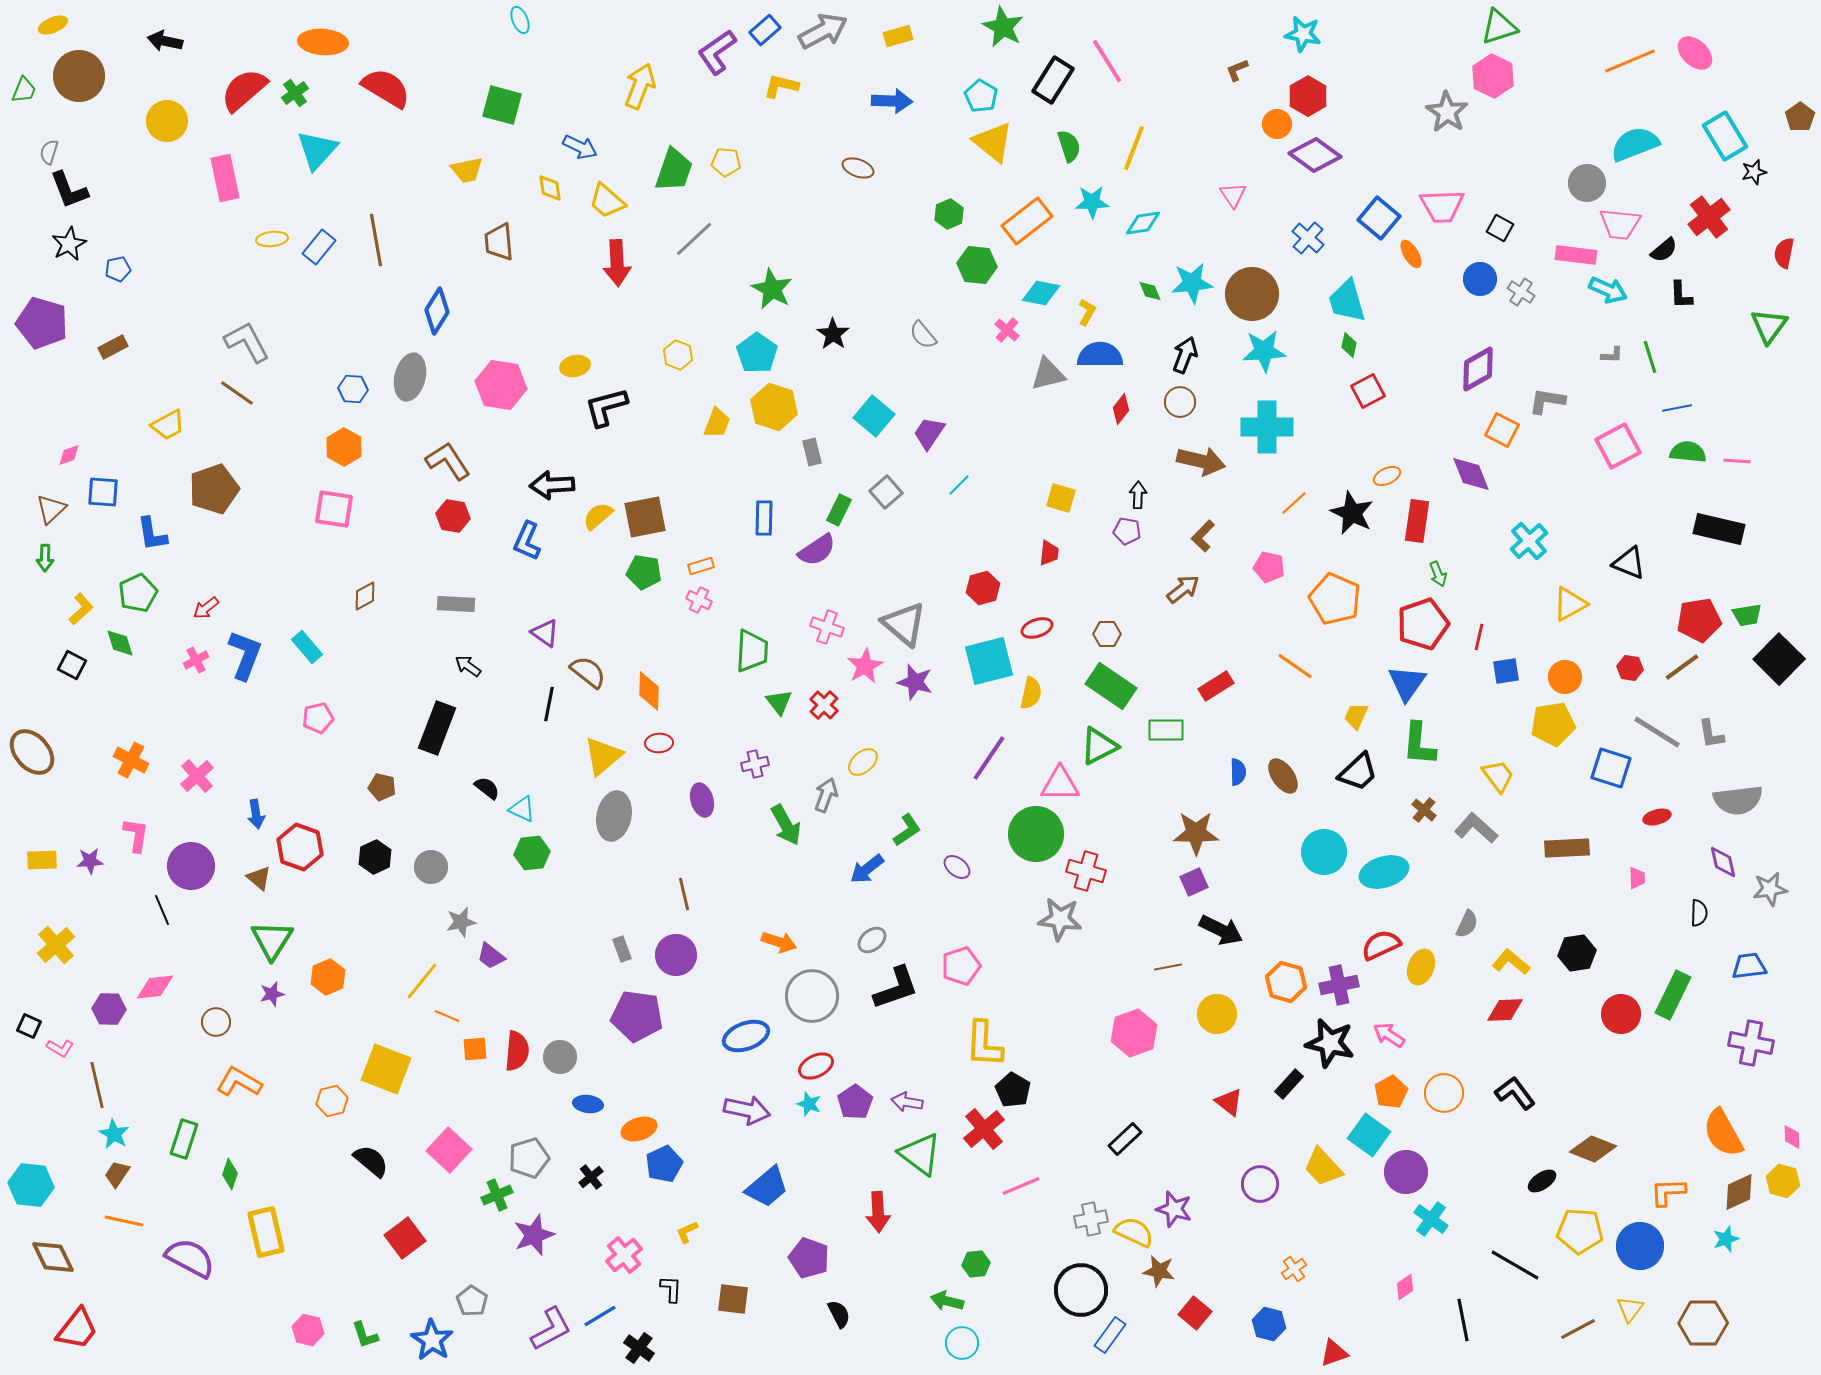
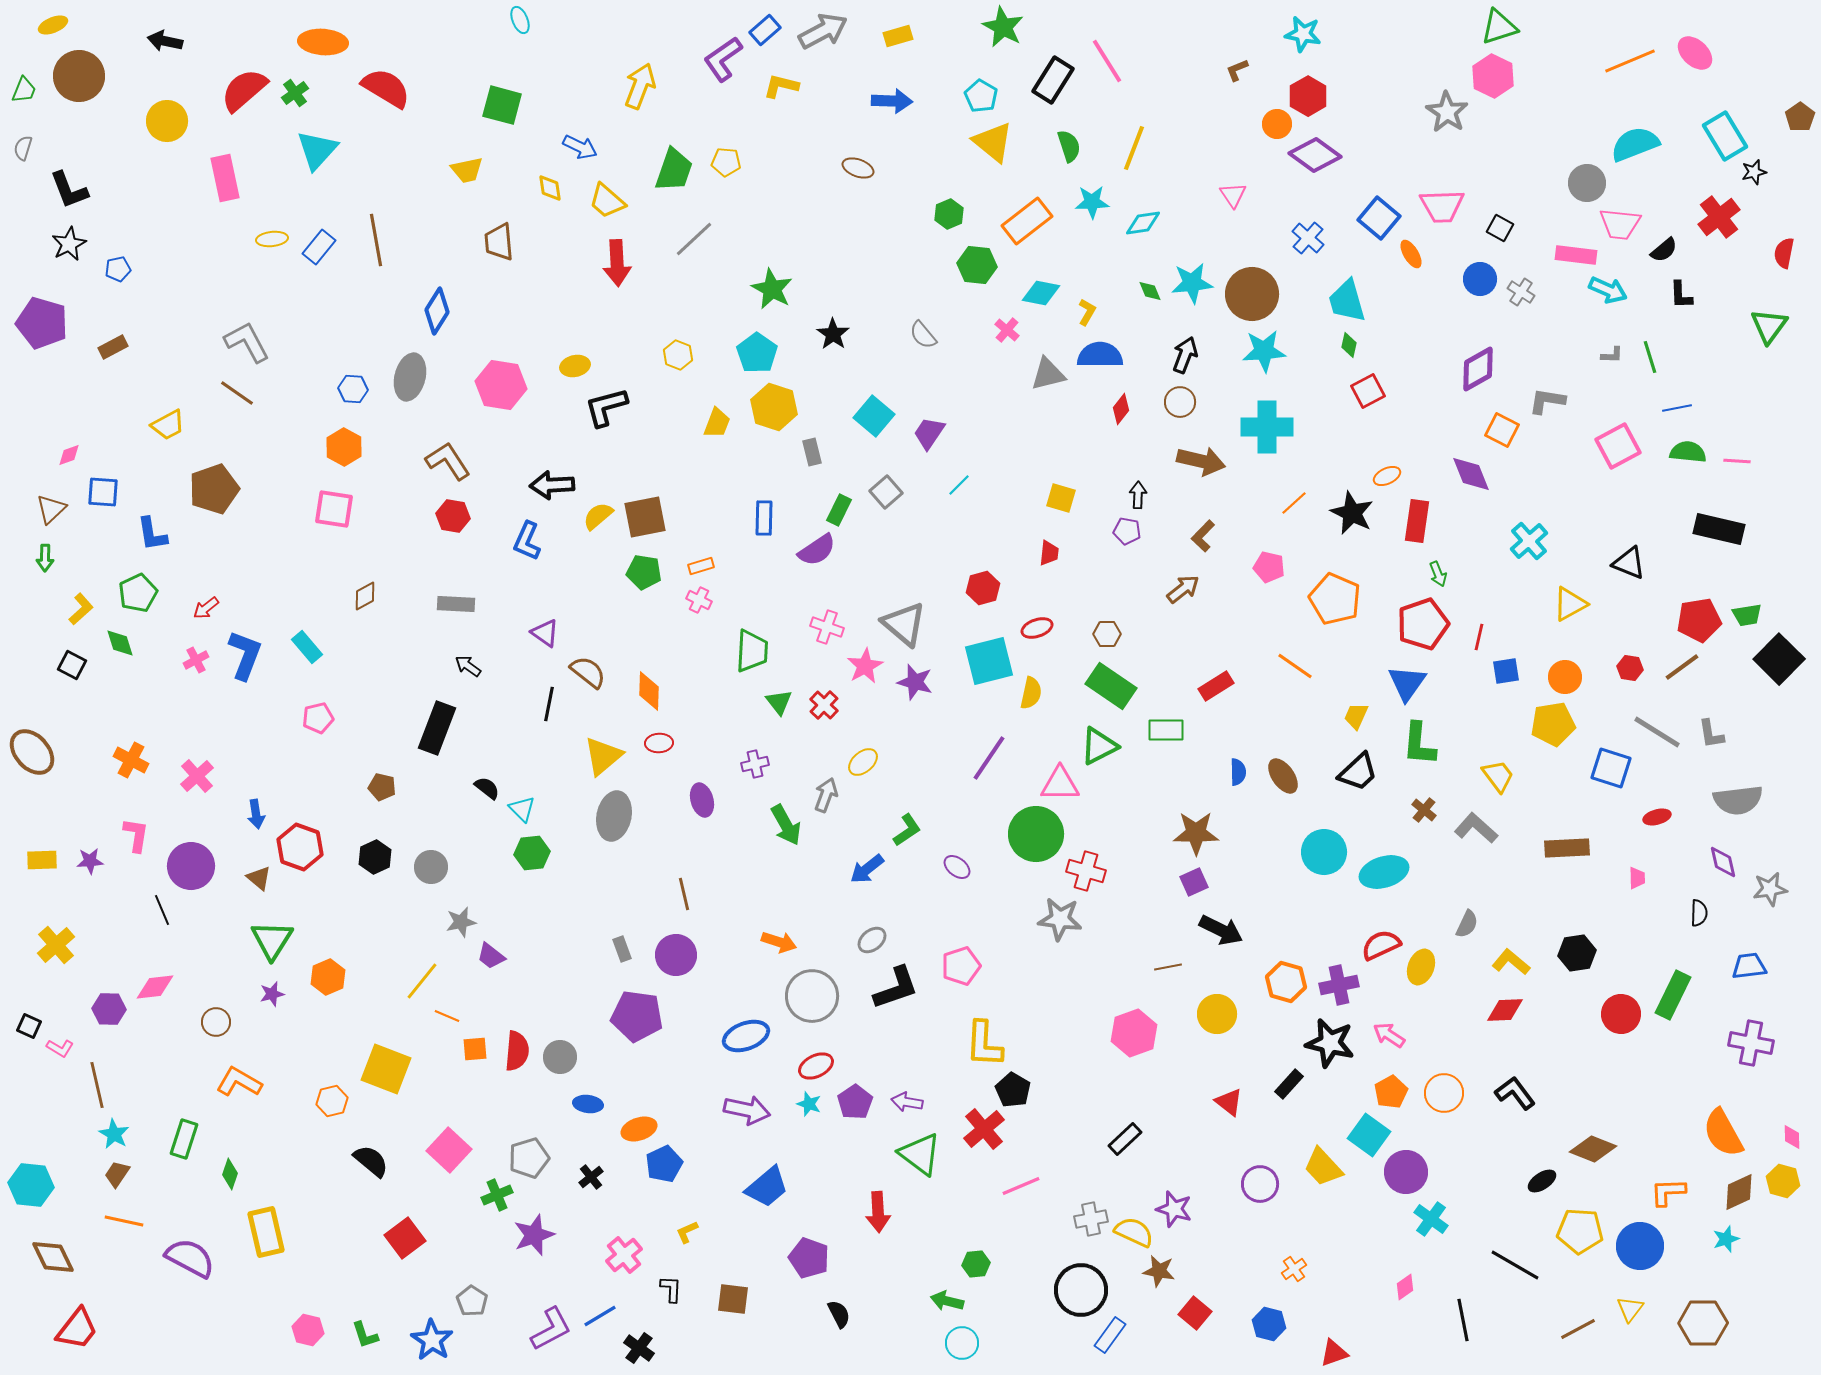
purple L-shape at (717, 52): moved 6 px right, 7 px down
gray semicircle at (49, 152): moved 26 px left, 4 px up
red cross at (1709, 217): moved 10 px right
cyan triangle at (522, 809): rotated 20 degrees clockwise
